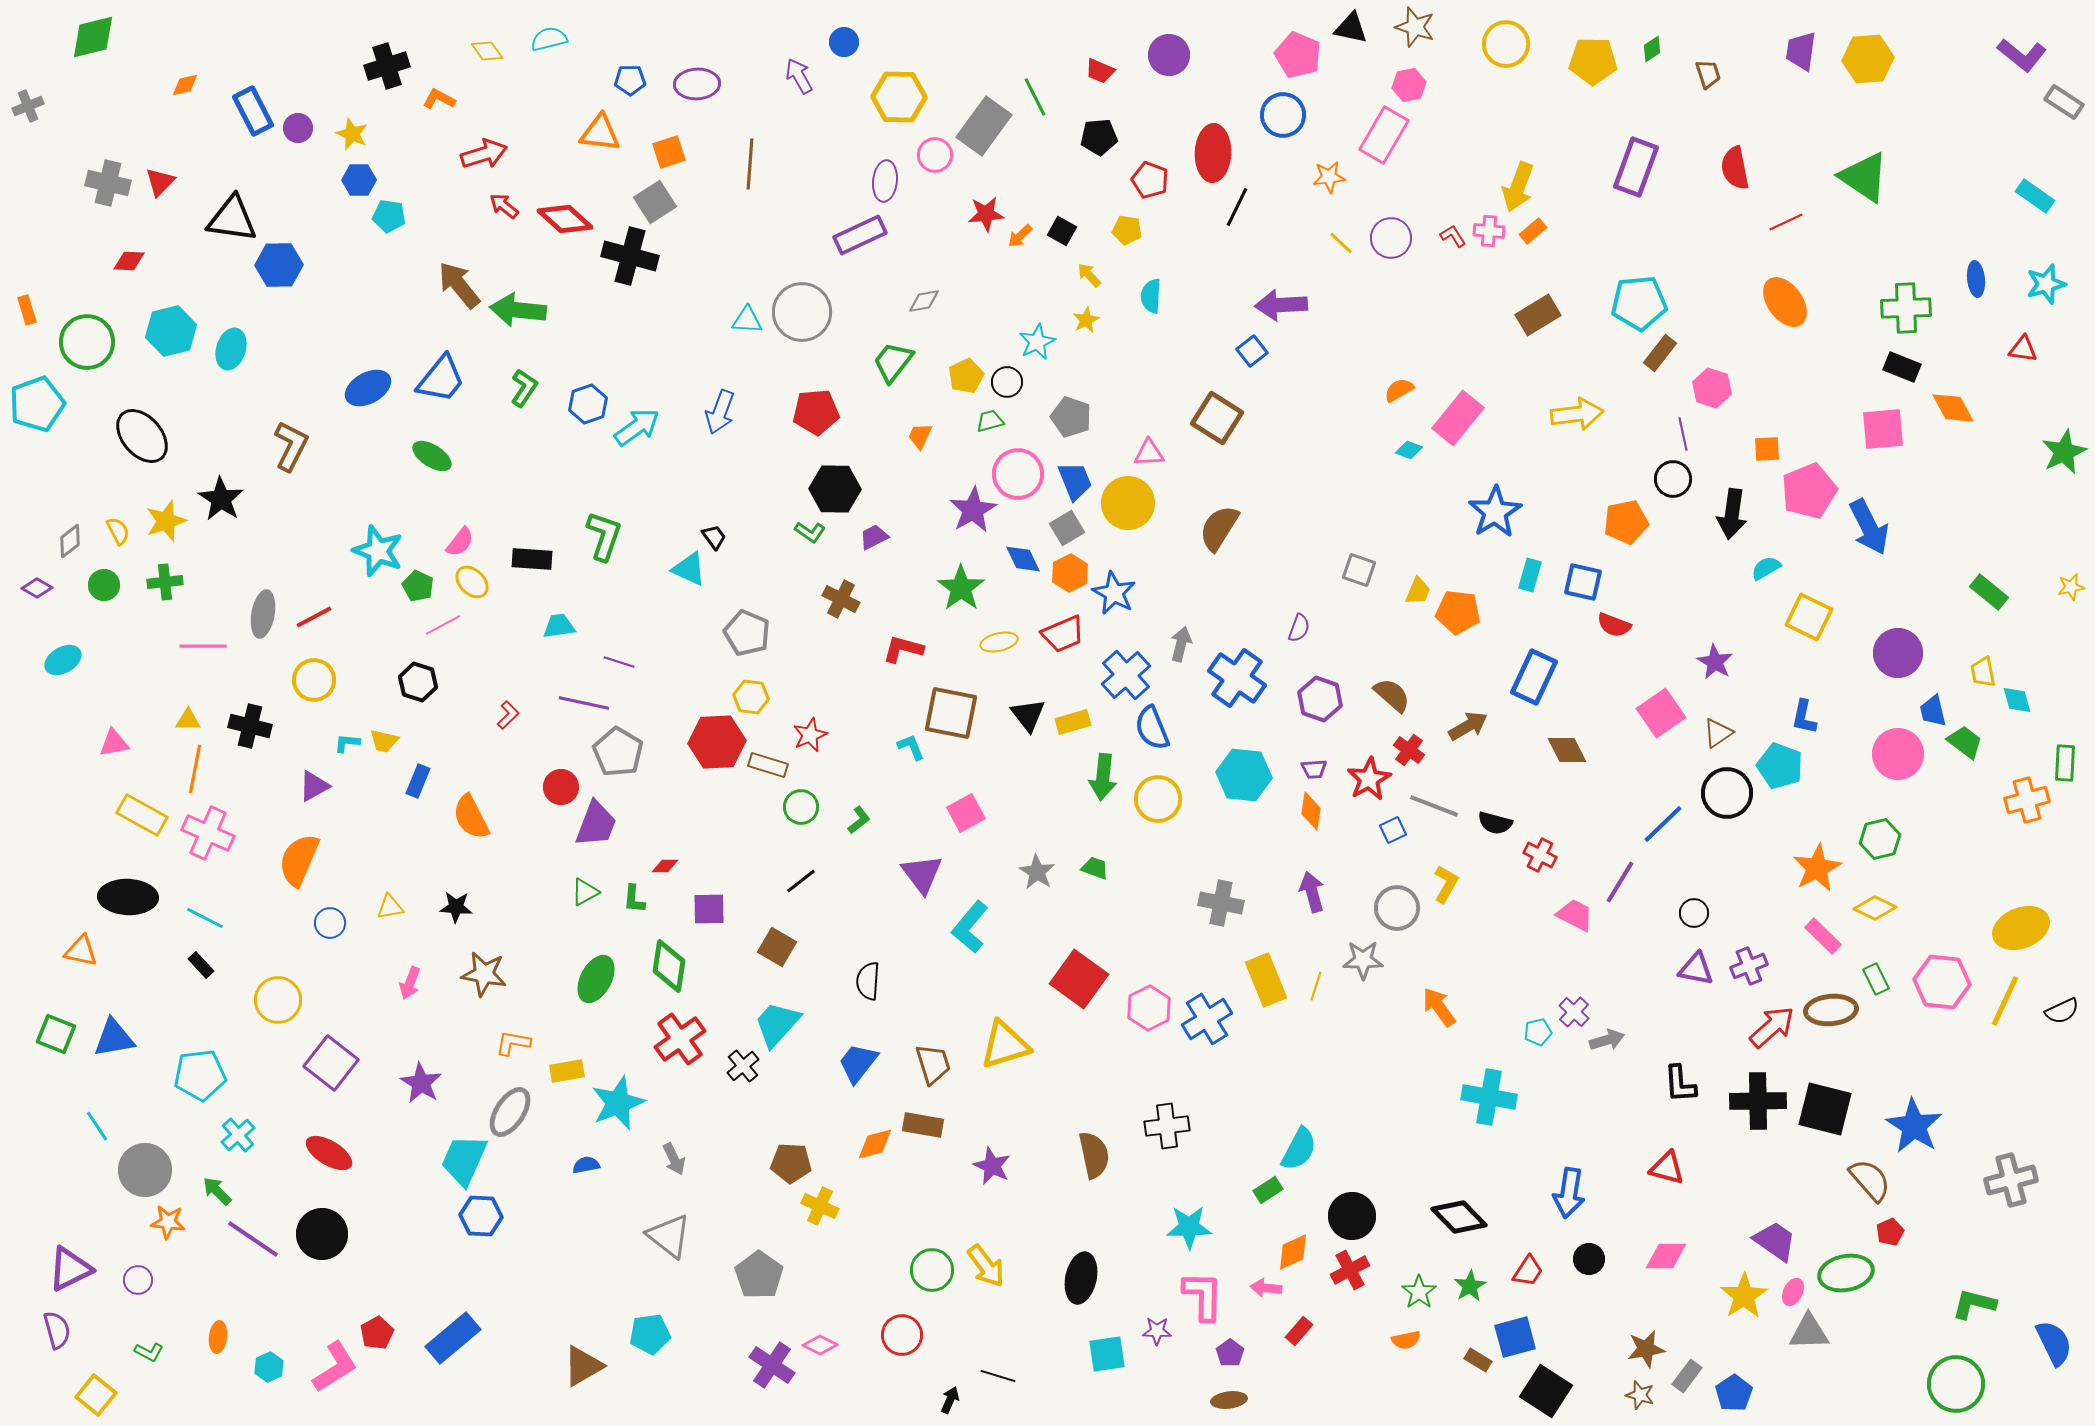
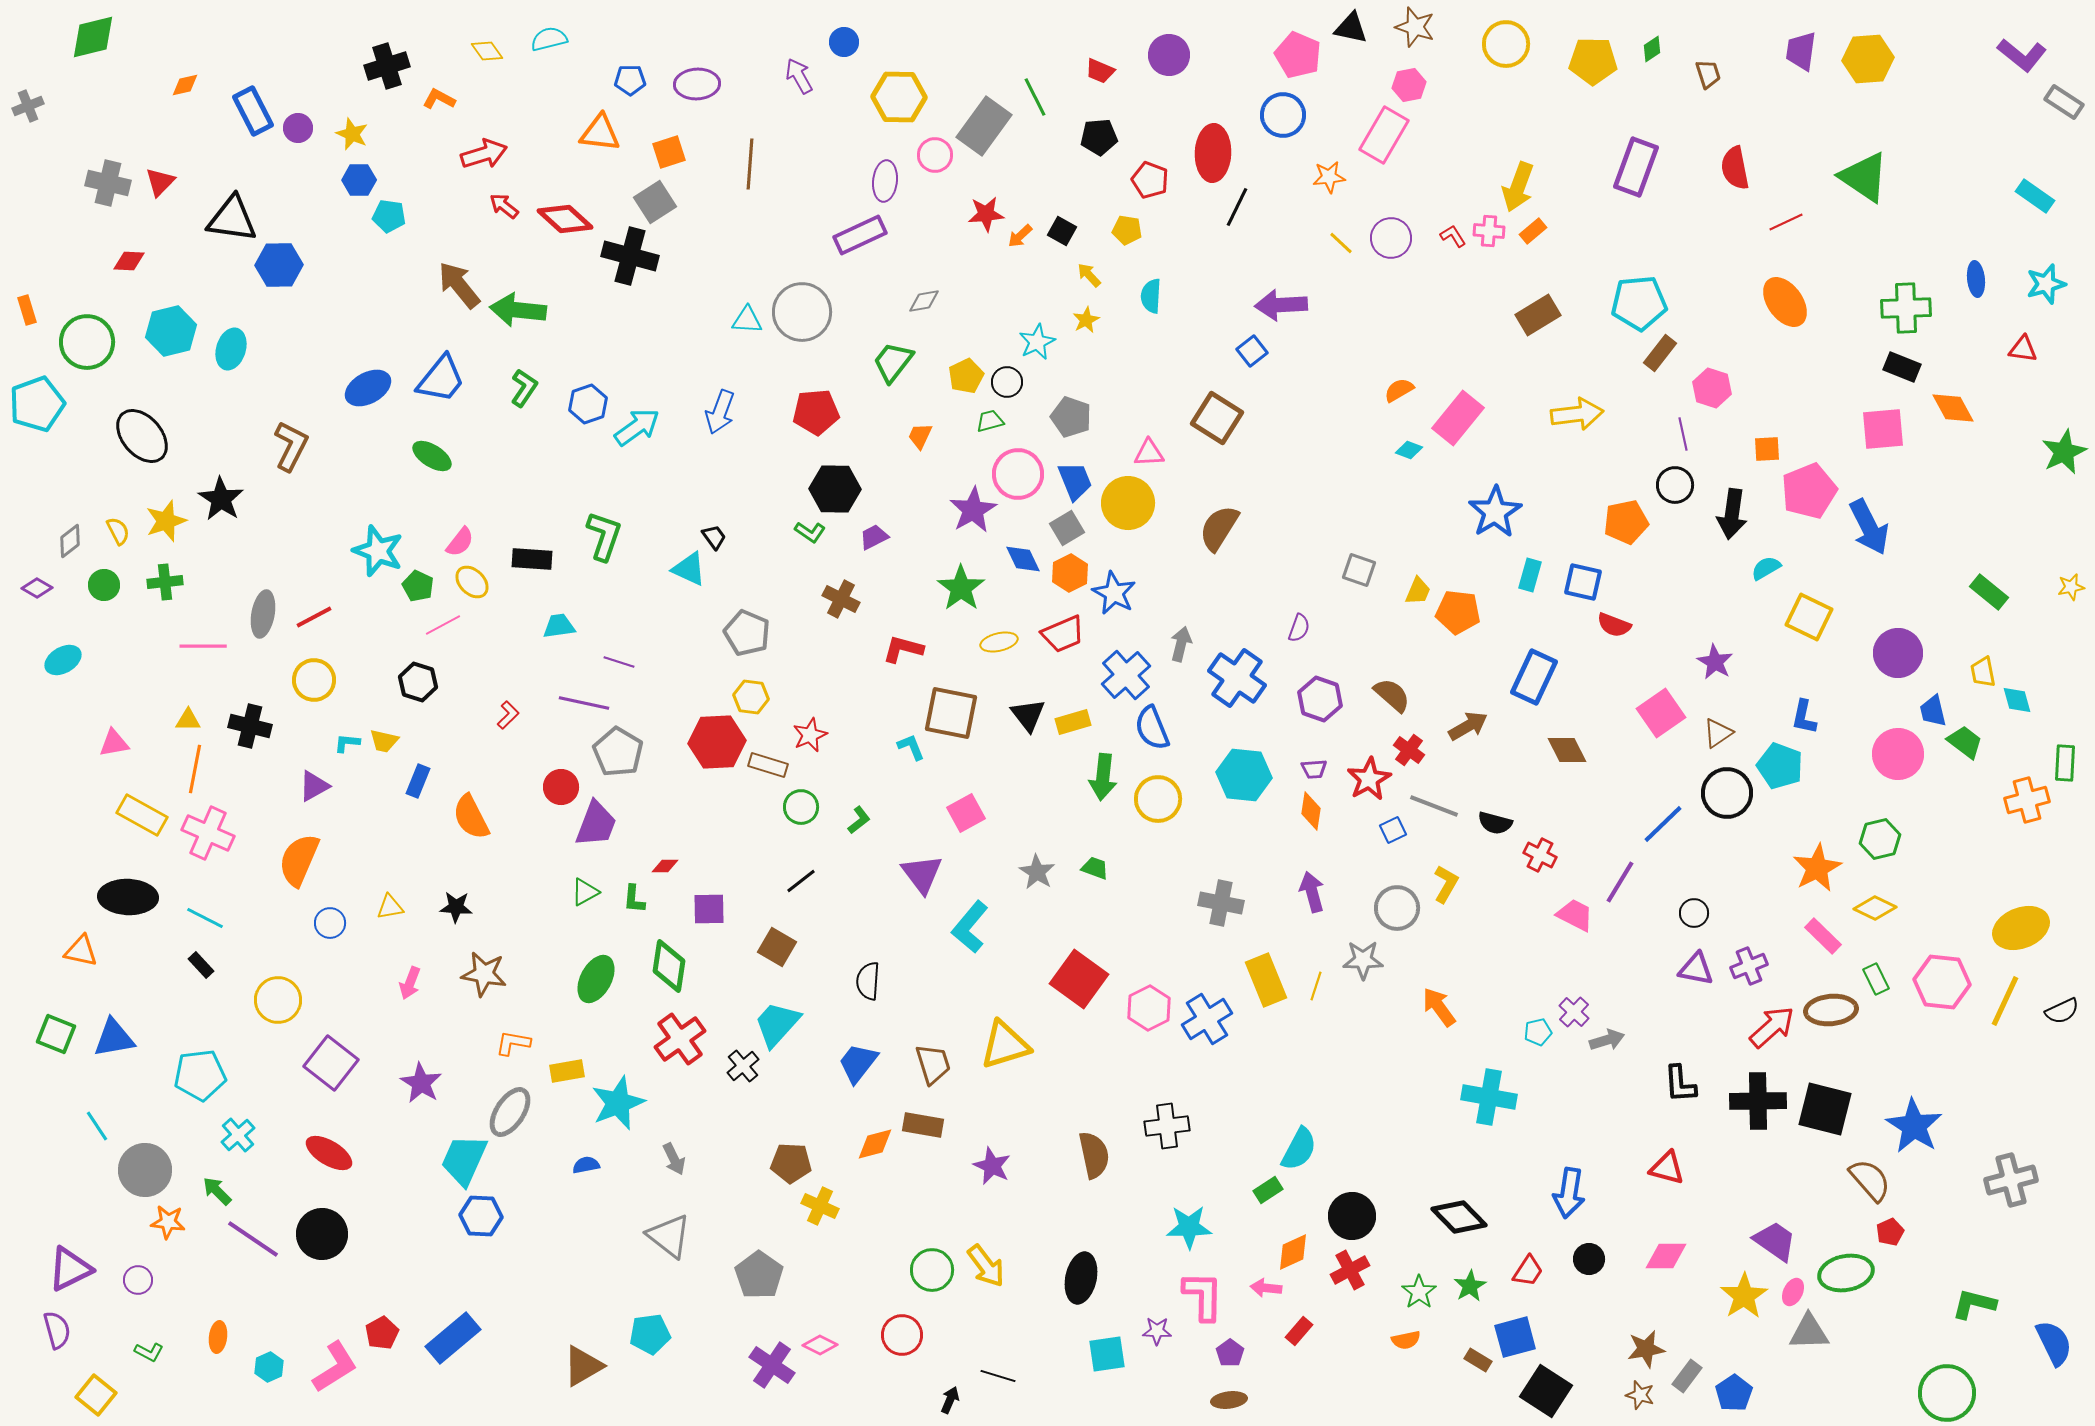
black circle at (1673, 479): moved 2 px right, 6 px down
red pentagon at (377, 1333): moved 5 px right
green circle at (1956, 1384): moved 9 px left, 9 px down
